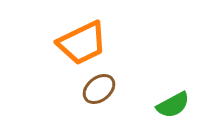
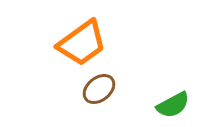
orange trapezoid: rotated 10 degrees counterclockwise
